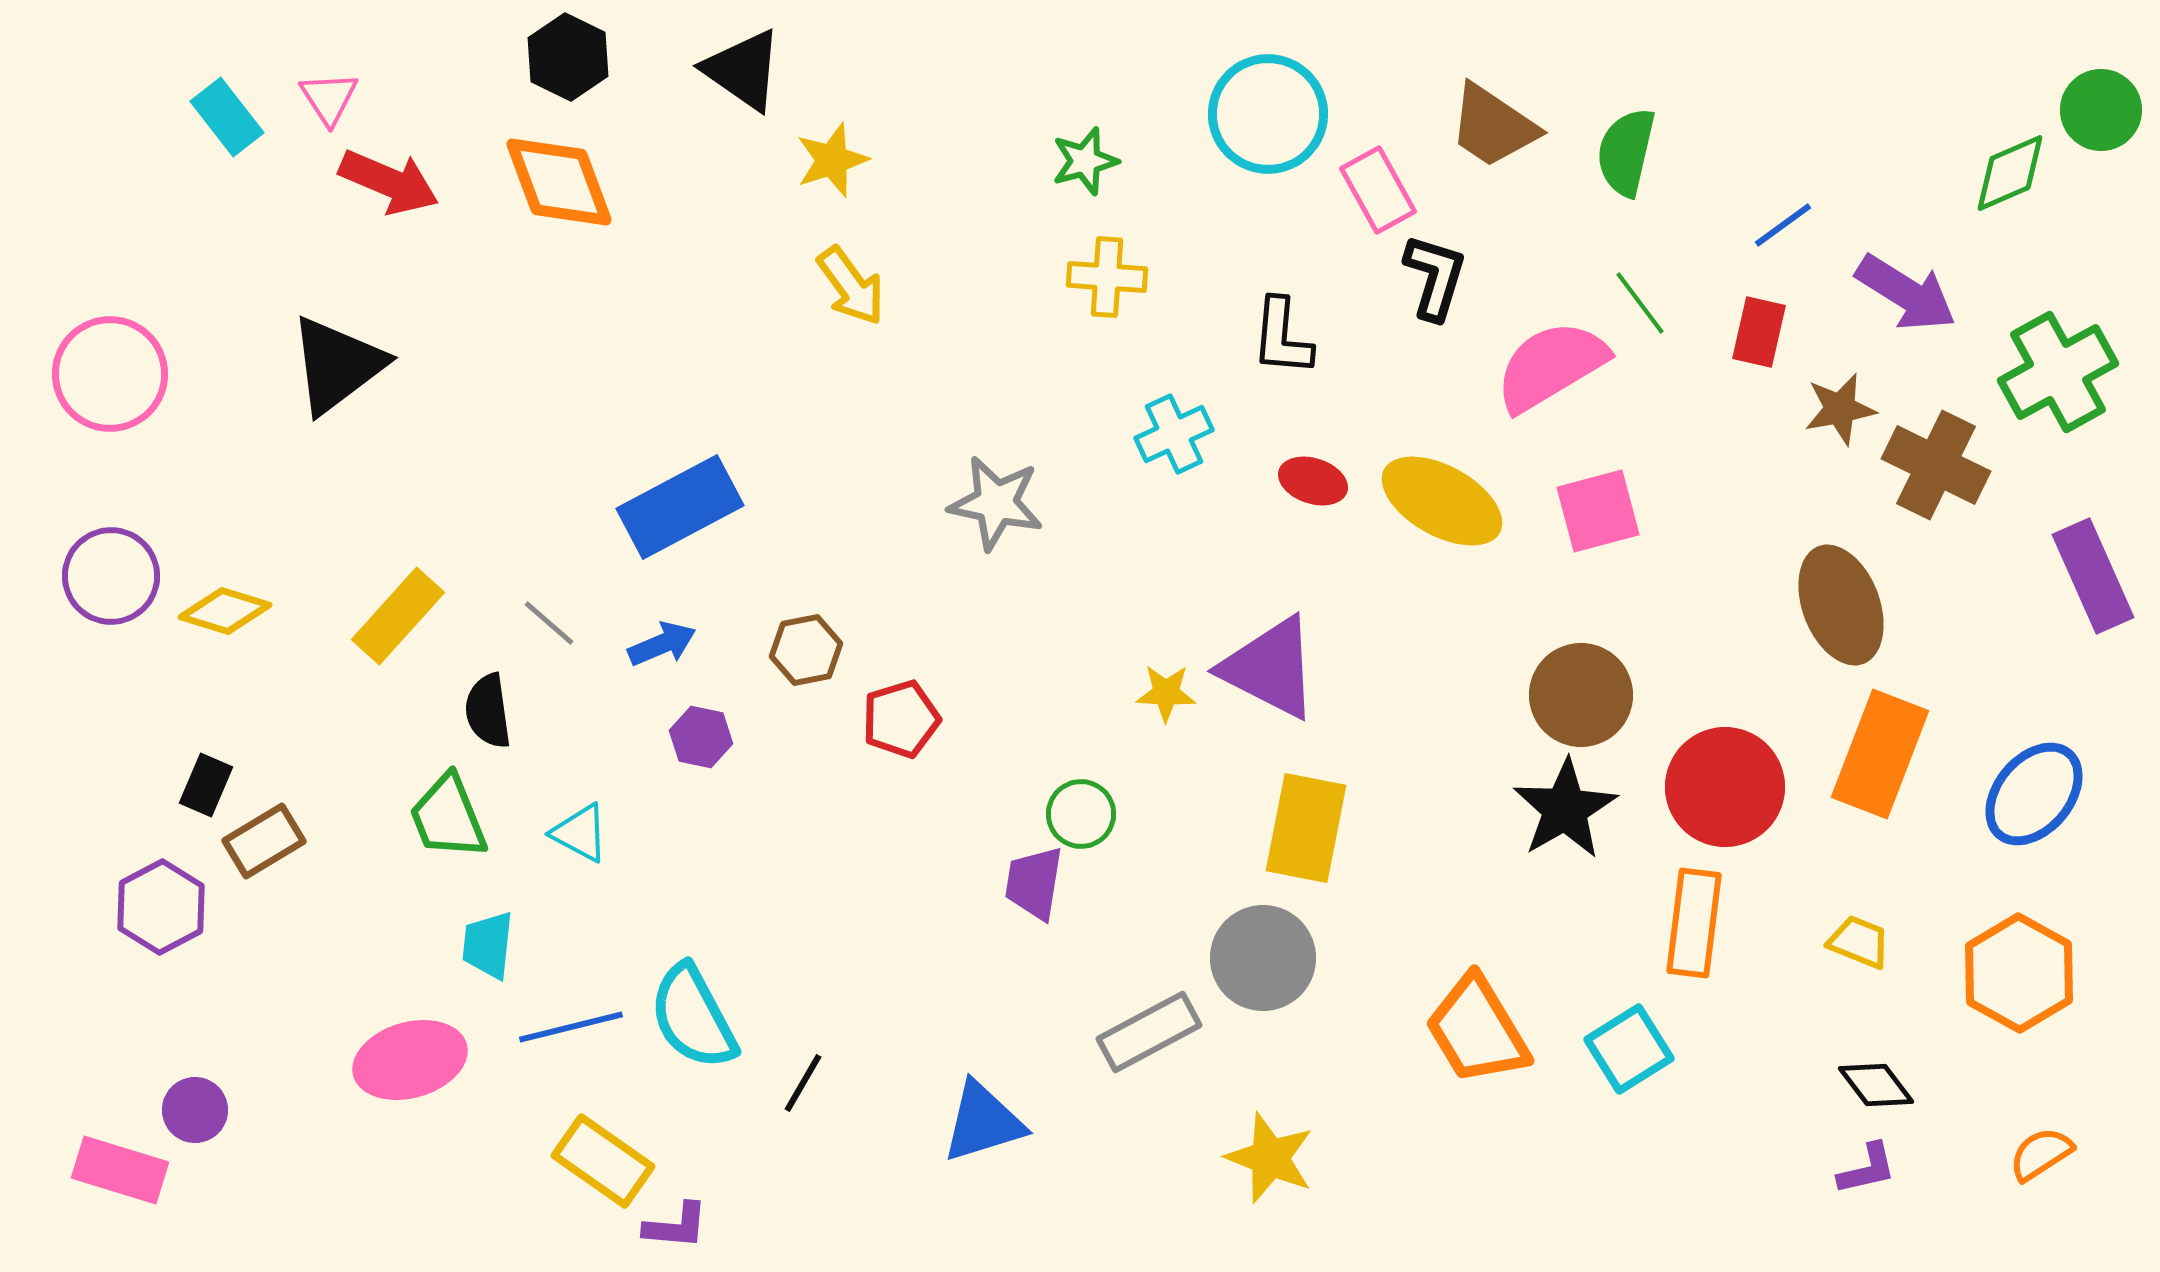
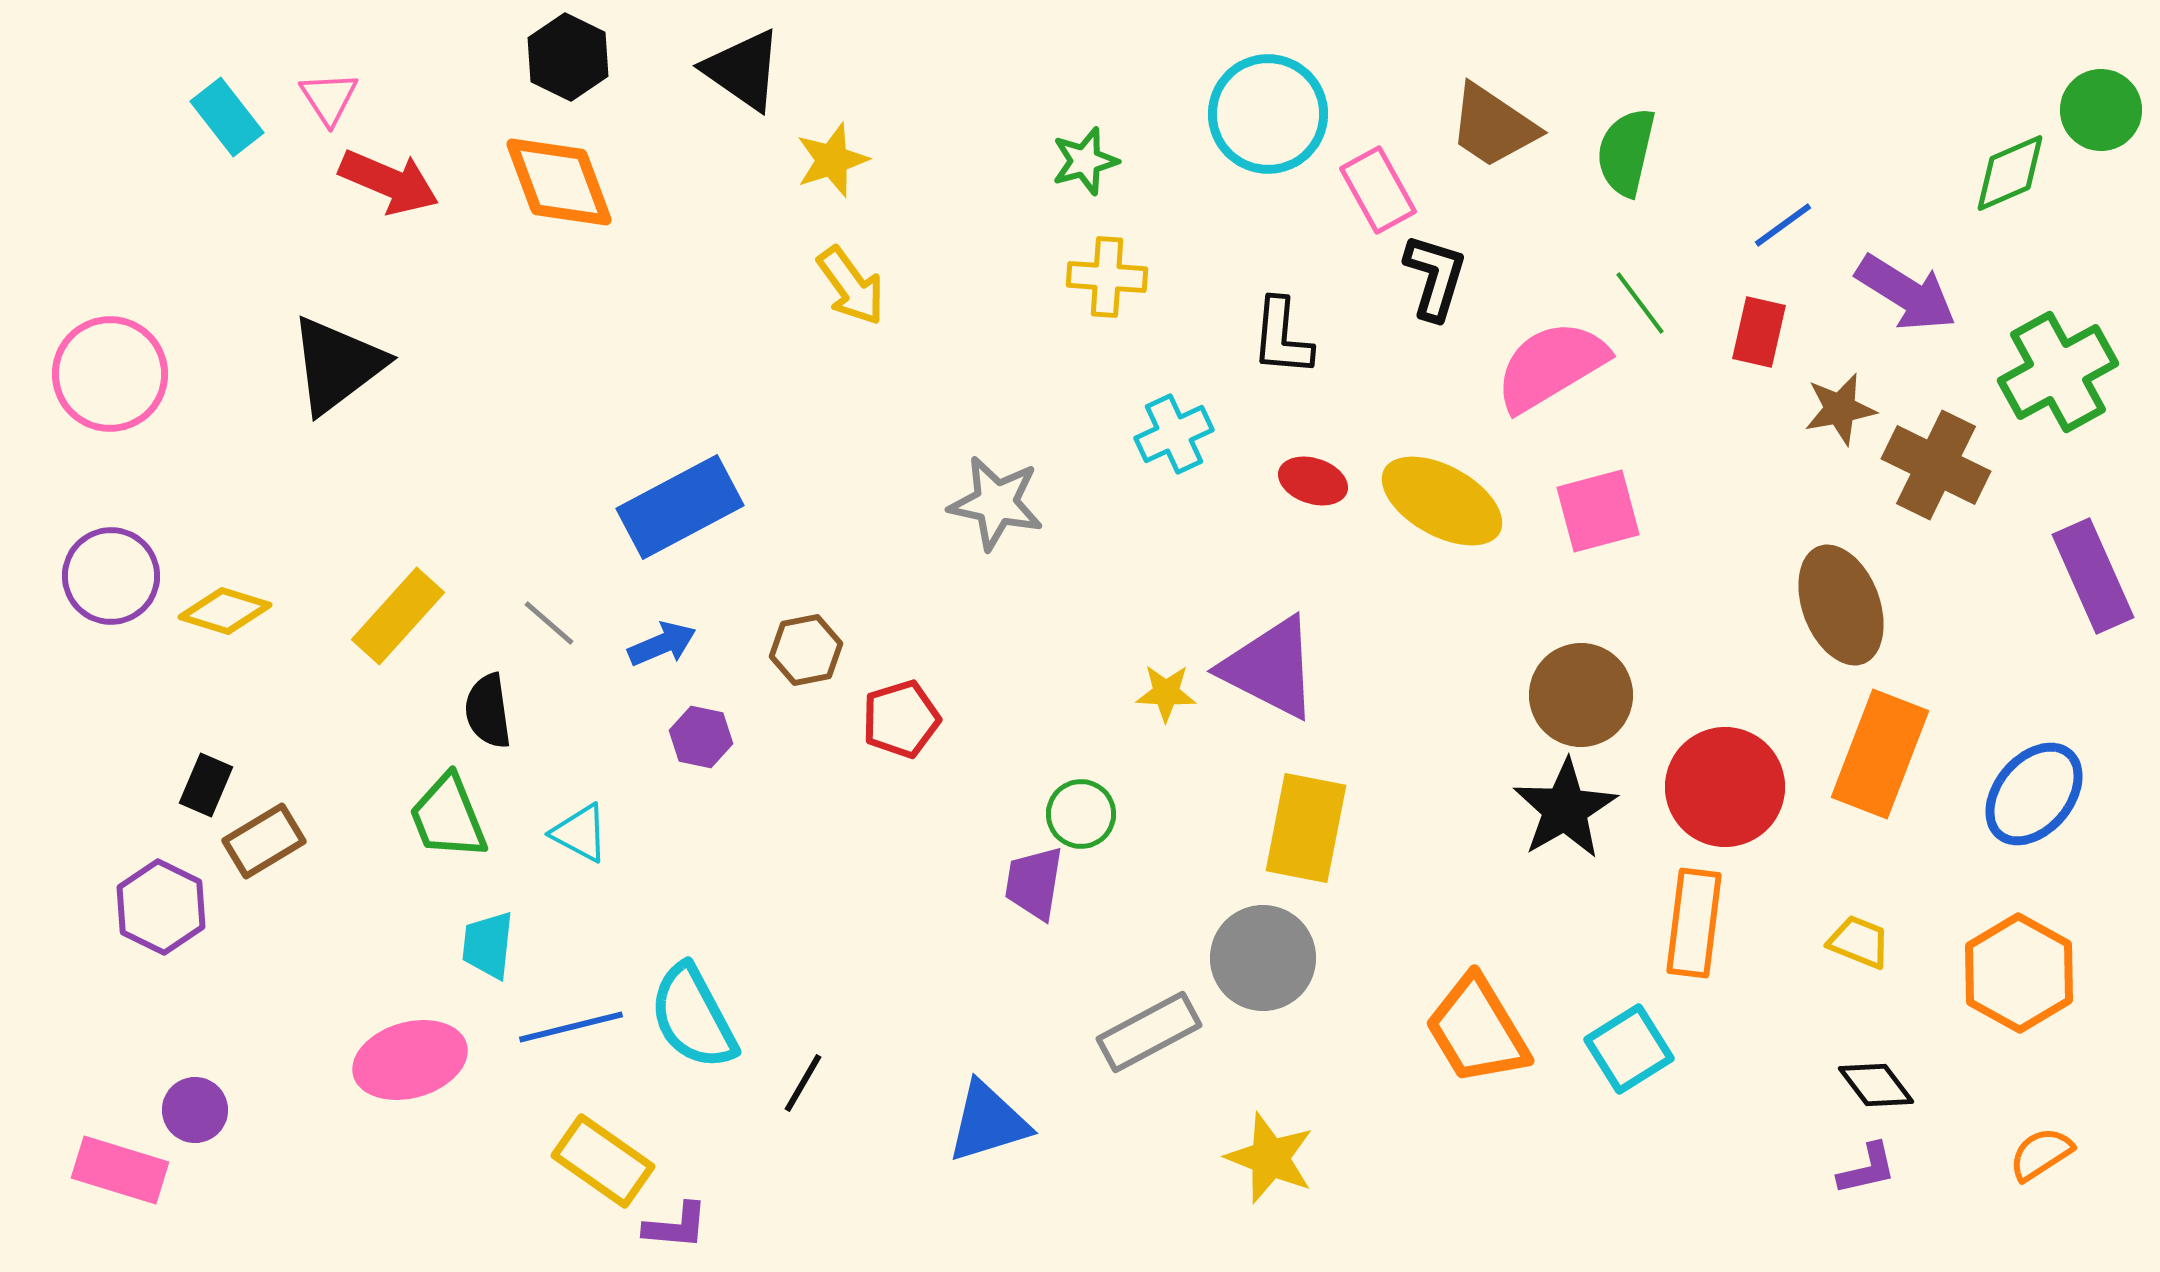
purple hexagon at (161, 907): rotated 6 degrees counterclockwise
blue triangle at (983, 1122): moved 5 px right
